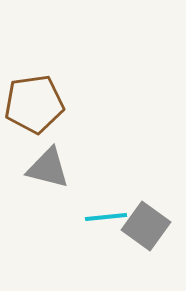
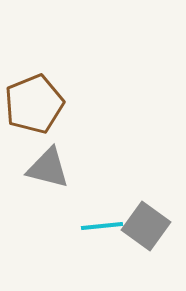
brown pentagon: rotated 14 degrees counterclockwise
cyan line: moved 4 px left, 9 px down
